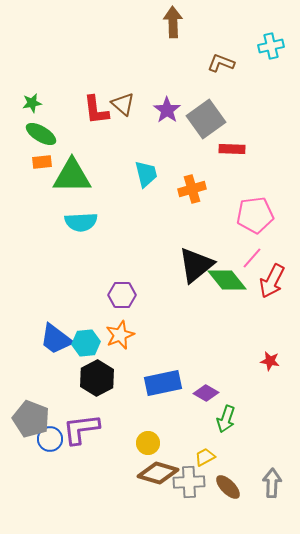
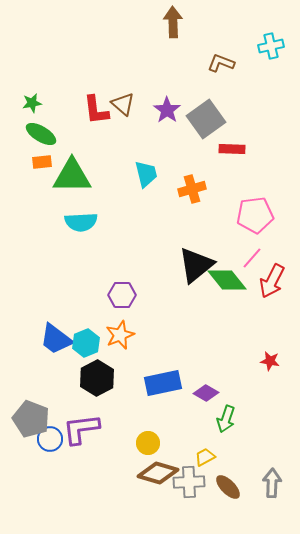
cyan hexagon: rotated 16 degrees counterclockwise
